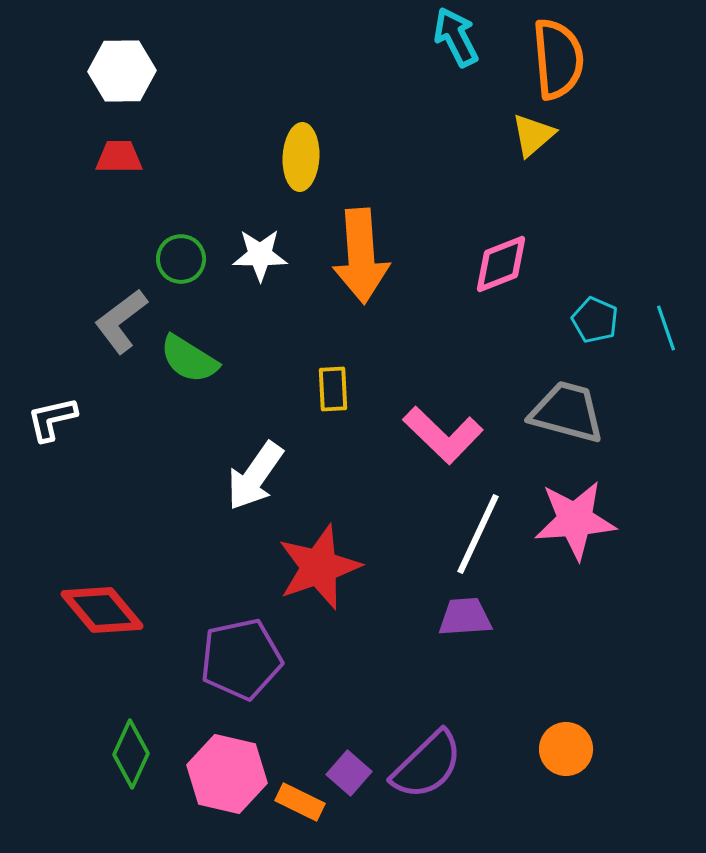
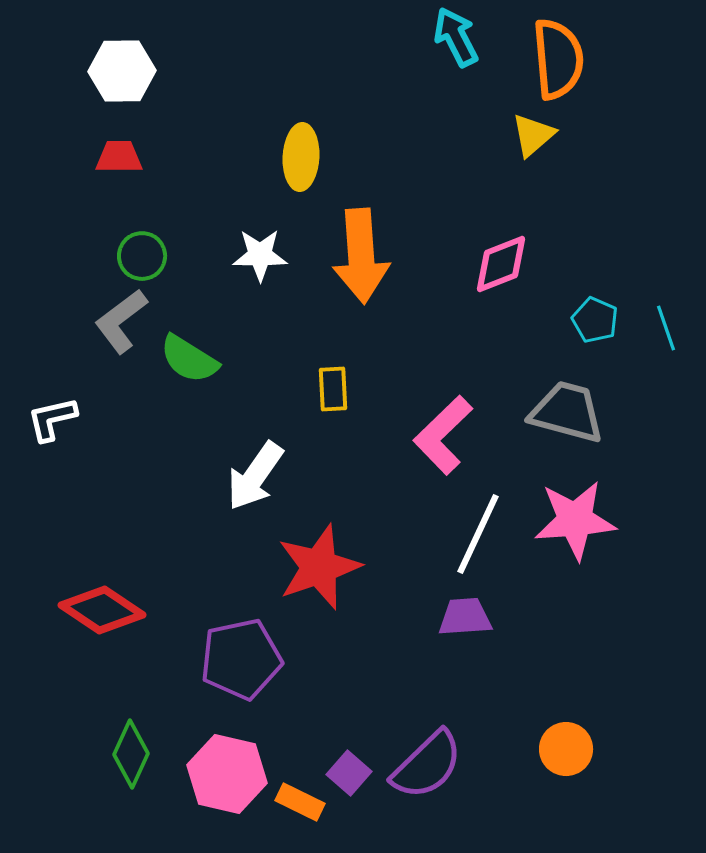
green circle: moved 39 px left, 3 px up
pink L-shape: rotated 92 degrees clockwise
red diamond: rotated 16 degrees counterclockwise
